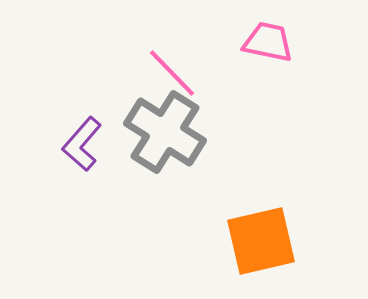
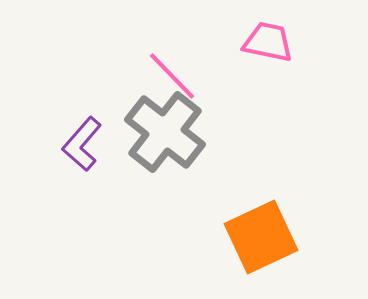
pink line: moved 3 px down
gray cross: rotated 6 degrees clockwise
orange square: moved 4 px up; rotated 12 degrees counterclockwise
